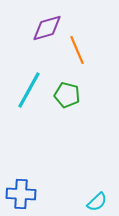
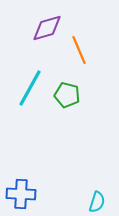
orange line: moved 2 px right
cyan line: moved 1 px right, 2 px up
cyan semicircle: rotated 30 degrees counterclockwise
